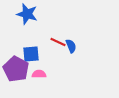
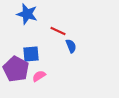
red line: moved 11 px up
pink semicircle: moved 2 px down; rotated 32 degrees counterclockwise
